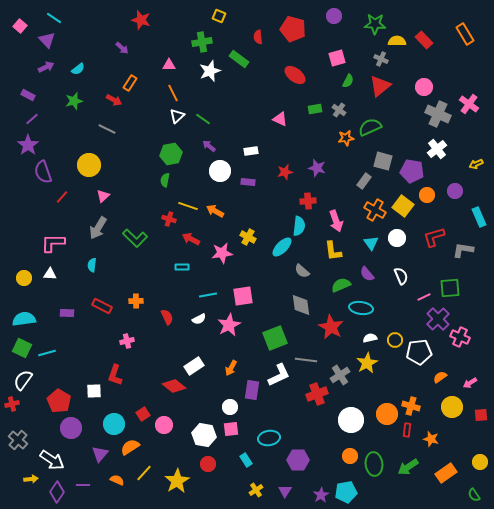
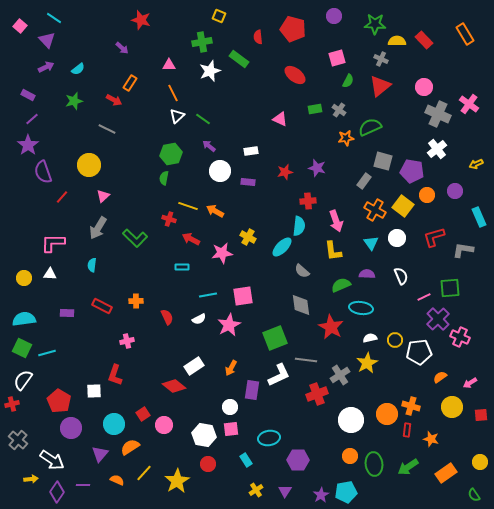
green semicircle at (165, 180): moved 1 px left, 2 px up
purple semicircle at (367, 274): rotated 133 degrees clockwise
